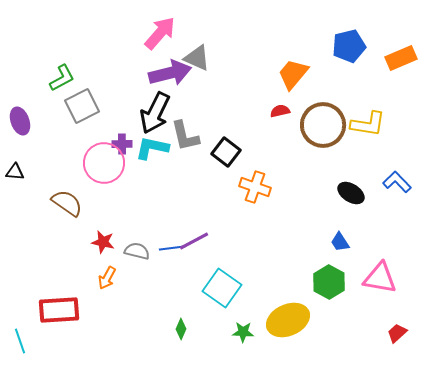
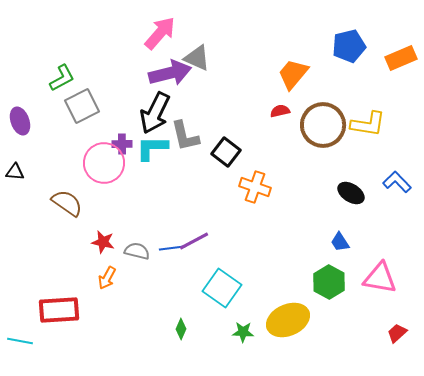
cyan L-shape: rotated 12 degrees counterclockwise
cyan line: rotated 60 degrees counterclockwise
